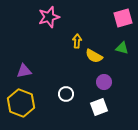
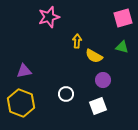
green triangle: moved 1 px up
purple circle: moved 1 px left, 2 px up
white square: moved 1 px left, 1 px up
